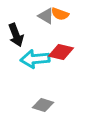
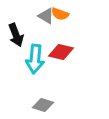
cyan arrow: rotated 80 degrees counterclockwise
